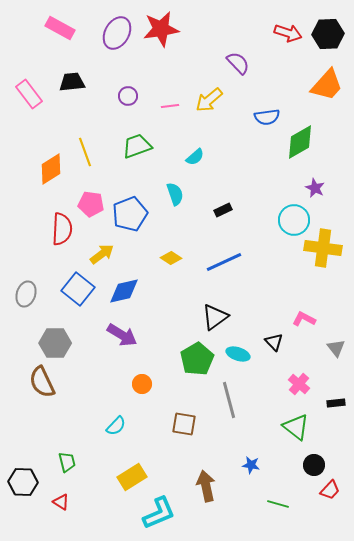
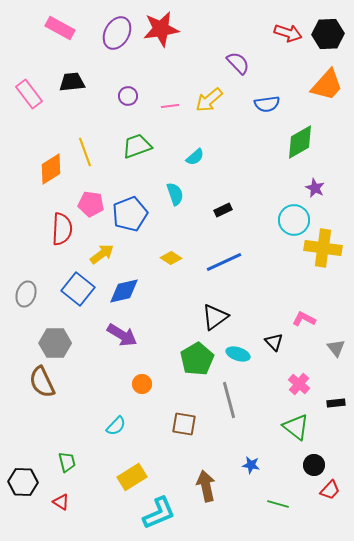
blue semicircle at (267, 117): moved 13 px up
